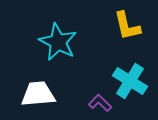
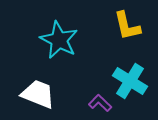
cyan star: moved 1 px right, 2 px up
white trapezoid: rotated 27 degrees clockwise
